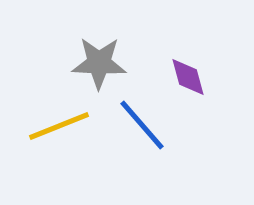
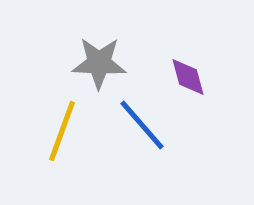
yellow line: moved 3 px right, 5 px down; rotated 48 degrees counterclockwise
